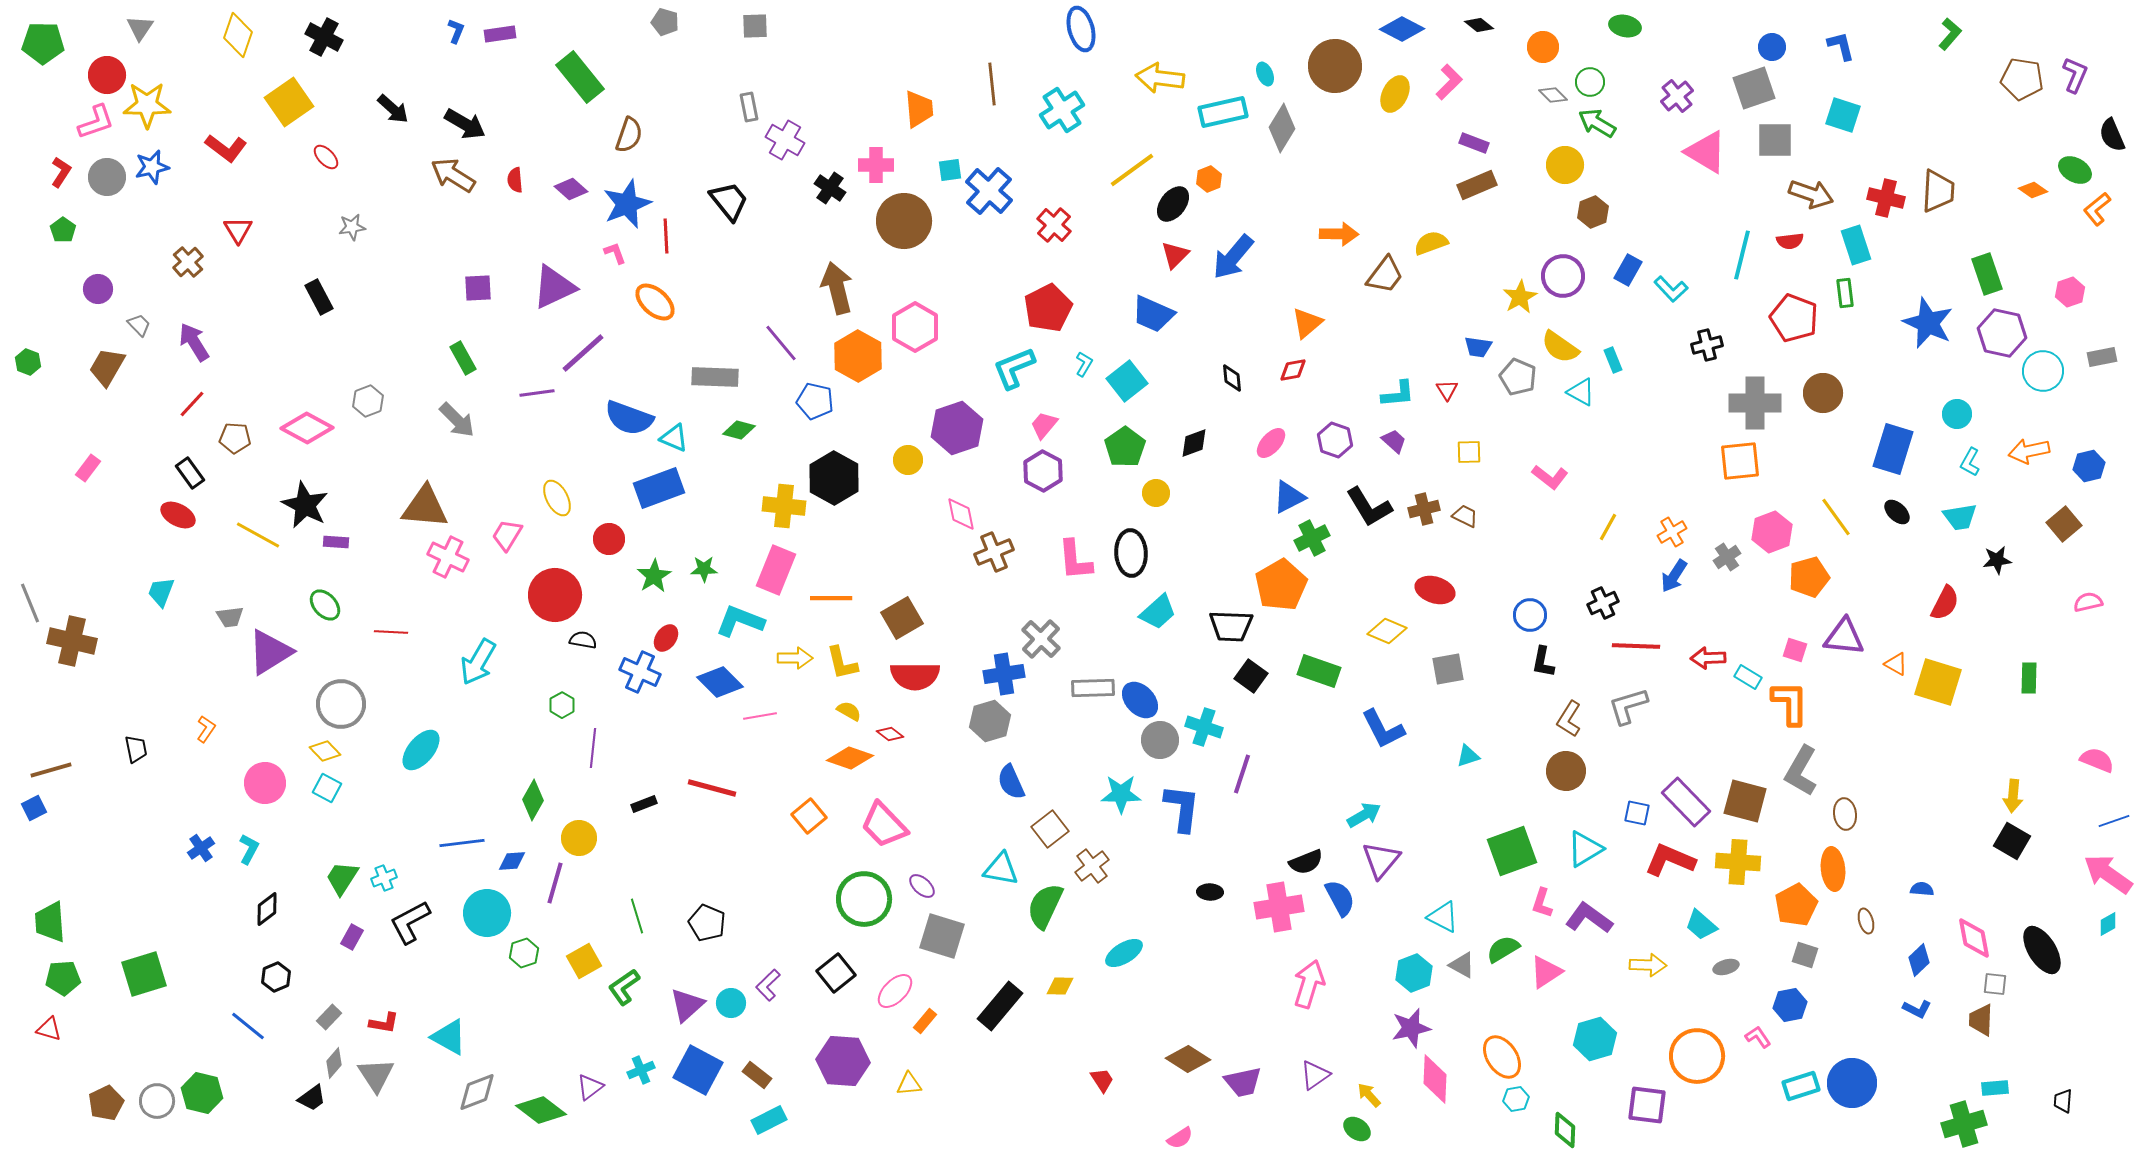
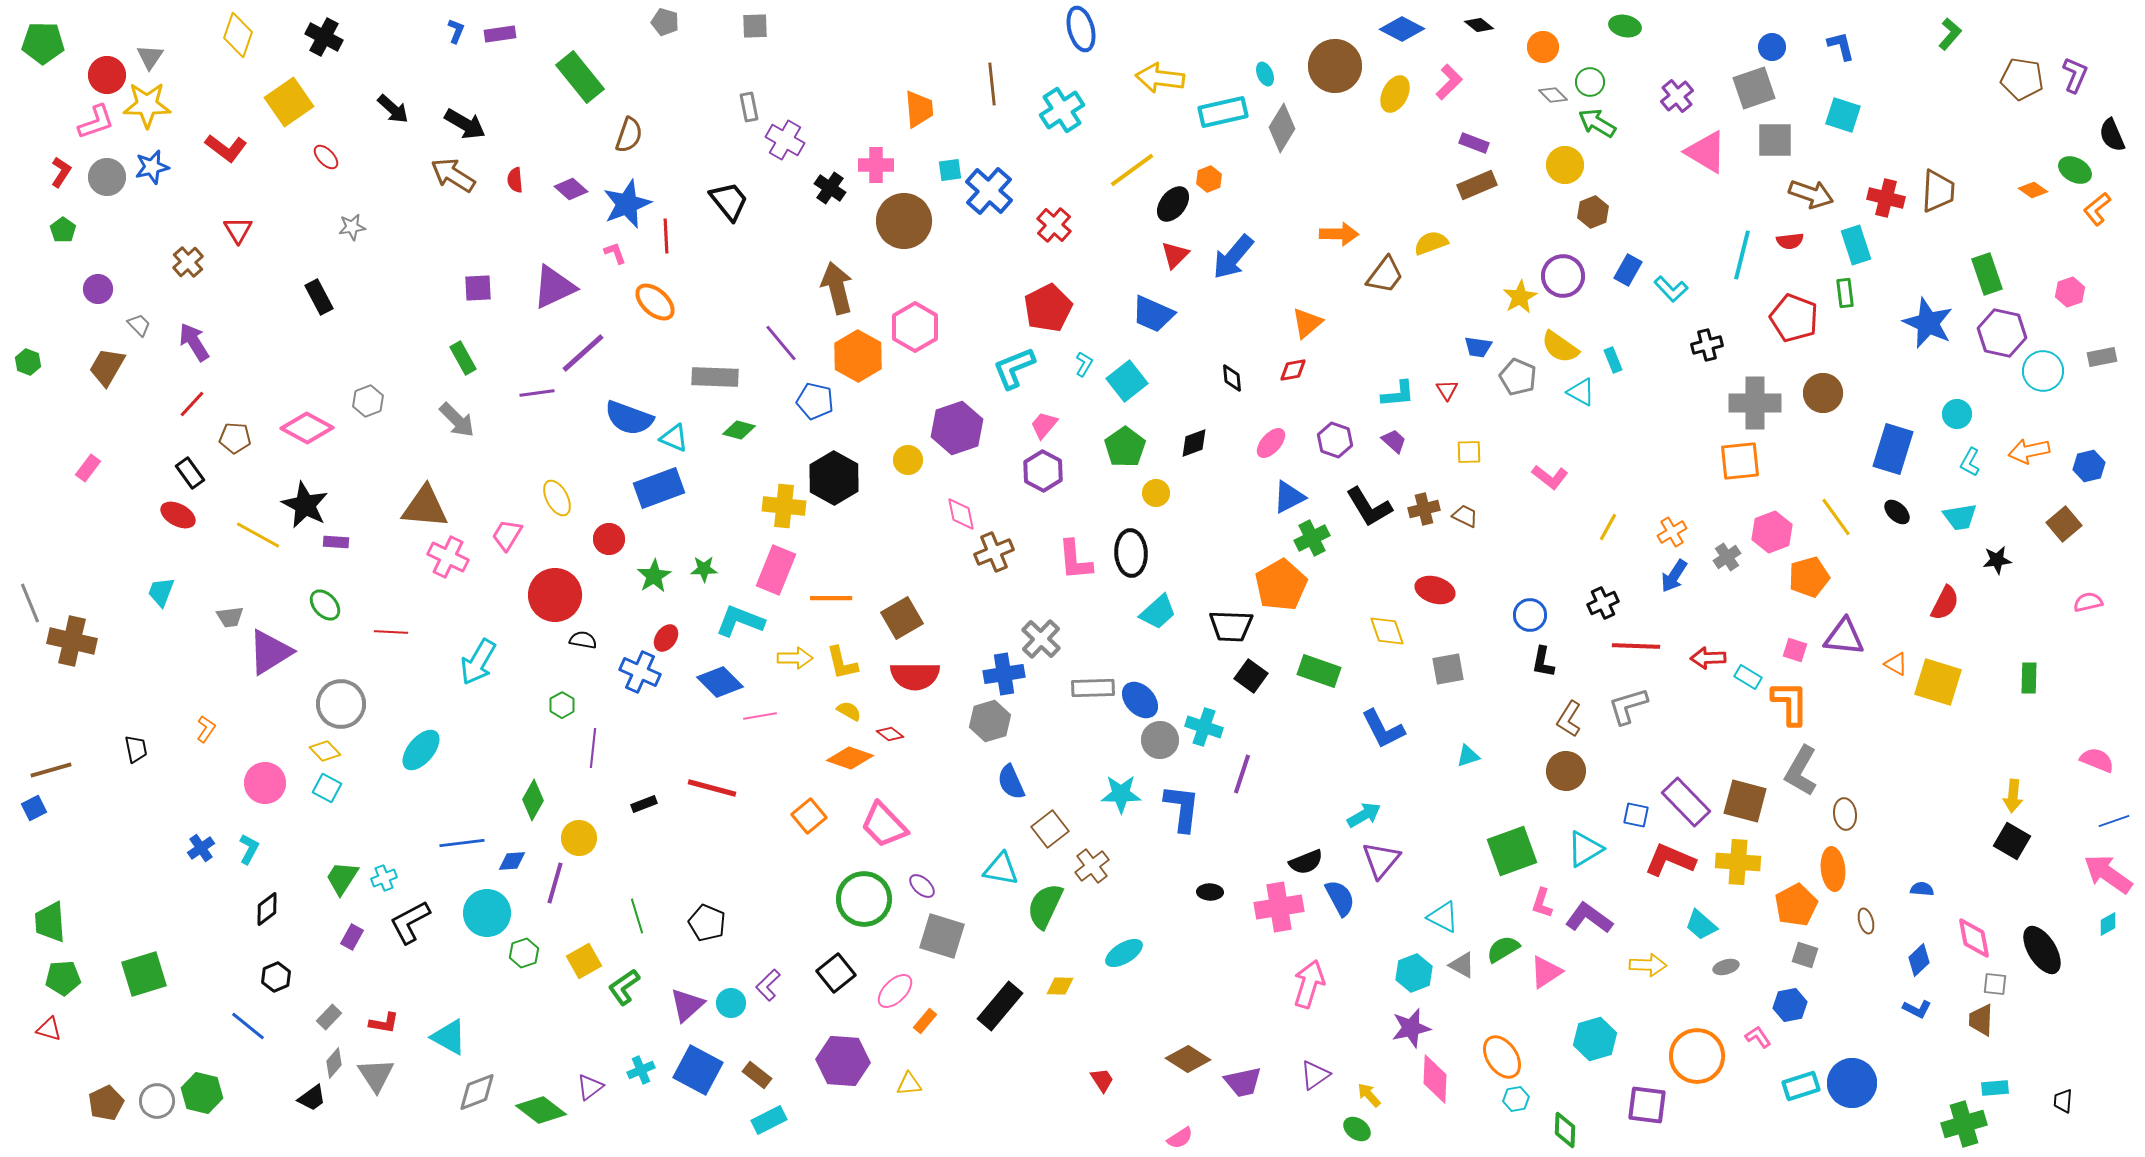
gray triangle at (140, 28): moved 10 px right, 29 px down
yellow diamond at (1387, 631): rotated 48 degrees clockwise
blue square at (1637, 813): moved 1 px left, 2 px down
